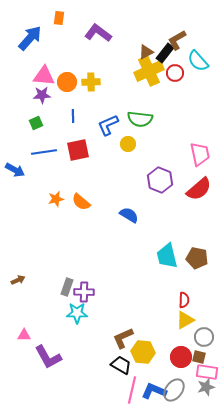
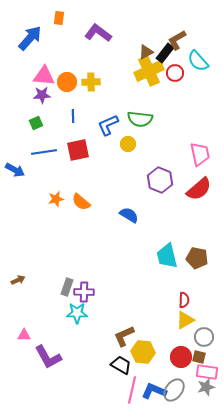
brown L-shape at (123, 338): moved 1 px right, 2 px up
